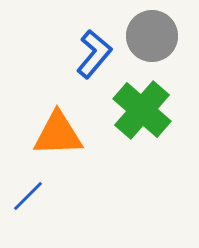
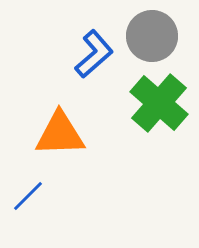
blue L-shape: rotated 9 degrees clockwise
green cross: moved 17 px right, 7 px up
orange triangle: moved 2 px right
